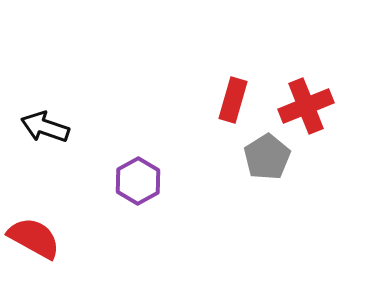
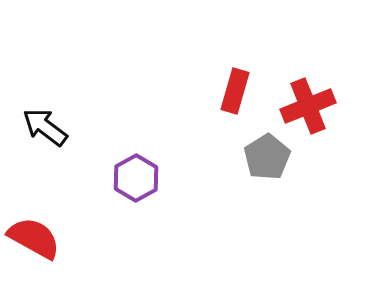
red rectangle: moved 2 px right, 9 px up
red cross: moved 2 px right
black arrow: rotated 18 degrees clockwise
purple hexagon: moved 2 px left, 3 px up
